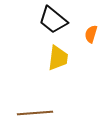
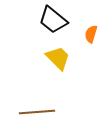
yellow trapezoid: rotated 52 degrees counterclockwise
brown line: moved 2 px right, 1 px up
